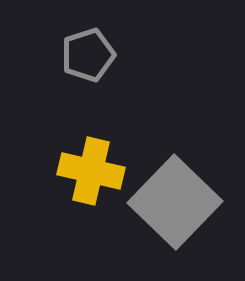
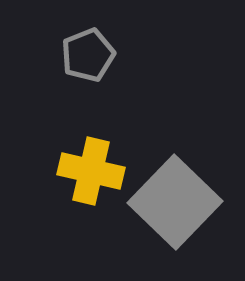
gray pentagon: rotated 4 degrees counterclockwise
